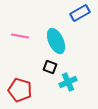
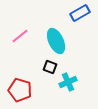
pink line: rotated 48 degrees counterclockwise
